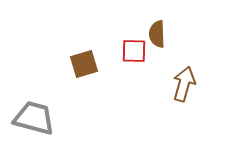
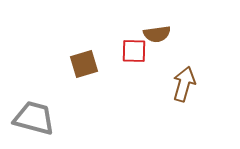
brown semicircle: rotated 96 degrees counterclockwise
